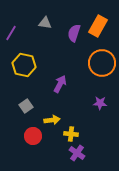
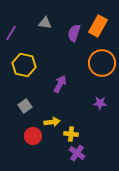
gray square: moved 1 px left
yellow arrow: moved 2 px down
